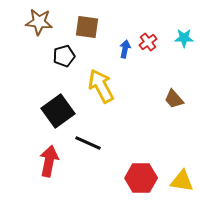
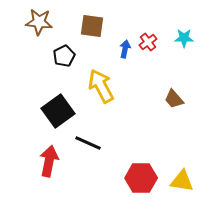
brown square: moved 5 px right, 1 px up
black pentagon: rotated 10 degrees counterclockwise
